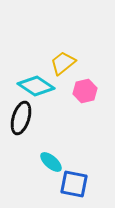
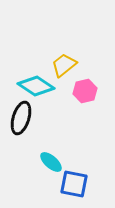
yellow trapezoid: moved 1 px right, 2 px down
